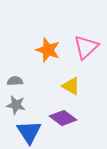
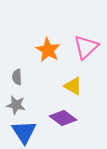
orange star: rotated 10 degrees clockwise
gray semicircle: moved 2 px right, 4 px up; rotated 91 degrees counterclockwise
yellow triangle: moved 2 px right
blue triangle: moved 5 px left
